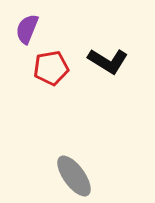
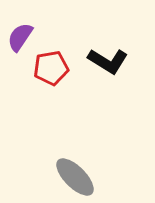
purple semicircle: moved 7 px left, 8 px down; rotated 12 degrees clockwise
gray ellipse: moved 1 px right, 1 px down; rotated 9 degrees counterclockwise
